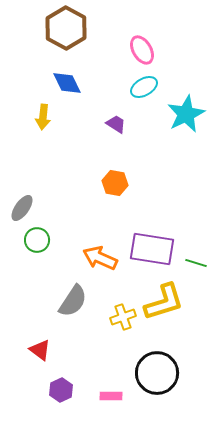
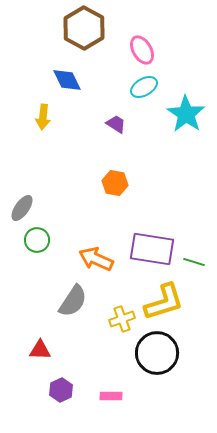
brown hexagon: moved 18 px right
blue diamond: moved 3 px up
cyan star: rotated 12 degrees counterclockwise
orange arrow: moved 4 px left, 1 px down
green line: moved 2 px left, 1 px up
yellow cross: moved 1 px left, 2 px down
red triangle: rotated 35 degrees counterclockwise
black circle: moved 20 px up
